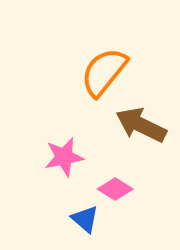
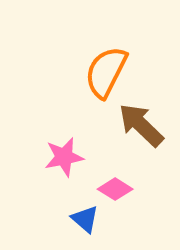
orange semicircle: moved 2 px right; rotated 12 degrees counterclockwise
brown arrow: rotated 18 degrees clockwise
